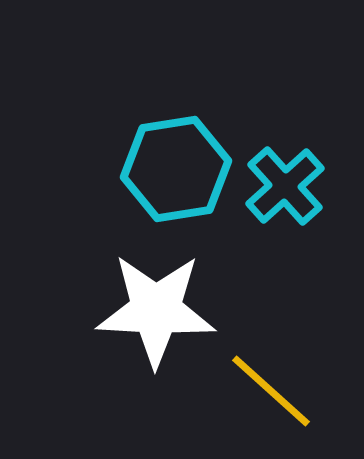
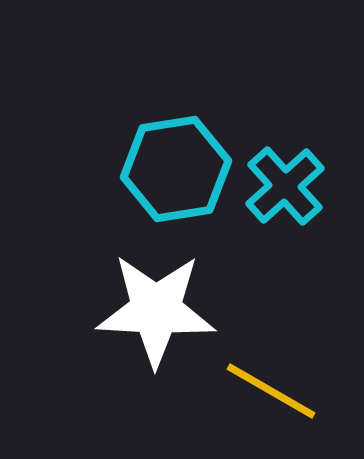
yellow line: rotated 12 degrees counterclockwise
